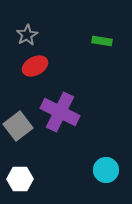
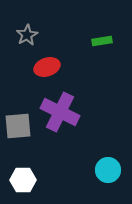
green rectangle: rotated 18 degrees counterclockwise
red ellipse: moved 12 px right, 1 px down; rotated 10 degrees clockwise
gray square: rotated 32 degrees clockwise
cyan circle: moved 2 px right
white hexagon: moved 3 px right, 1 px down
